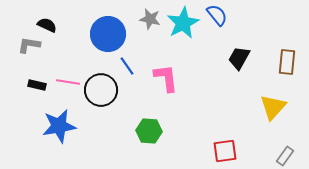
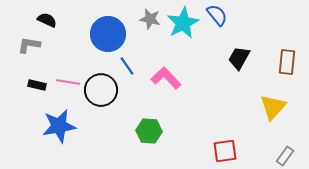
black semicircle: moved 5 px up
pink L-shape: rotated 36 degrees counterclockwise
